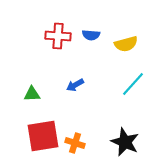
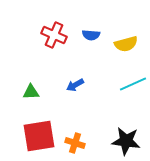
red cross: moved 4 px left, 1 px up; rotated 20 degrees clockwise
cyan line: rotated 24 degrees clockwise
green triangle: moved 1 px left, 2 px up
red square: moved 4 px left
black star: moved 1 px right, 1 px up; rotated 16 degrees counterclockwise
